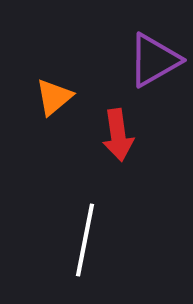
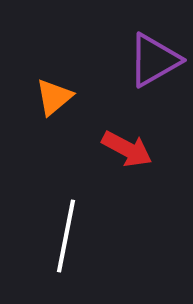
red arrow: moved 9 px right, 14 px down; rotated 54 degrees counterclockwise
white line: moved 19 px left, 4 px up
